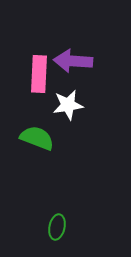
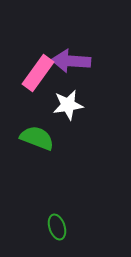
purple arrow: moved 2 px left
pink rectangle: moved 1 px left, 1 px up; rotated 33 degrees clockwise
green ellipse: rotated 30 degrees counterclockwise
